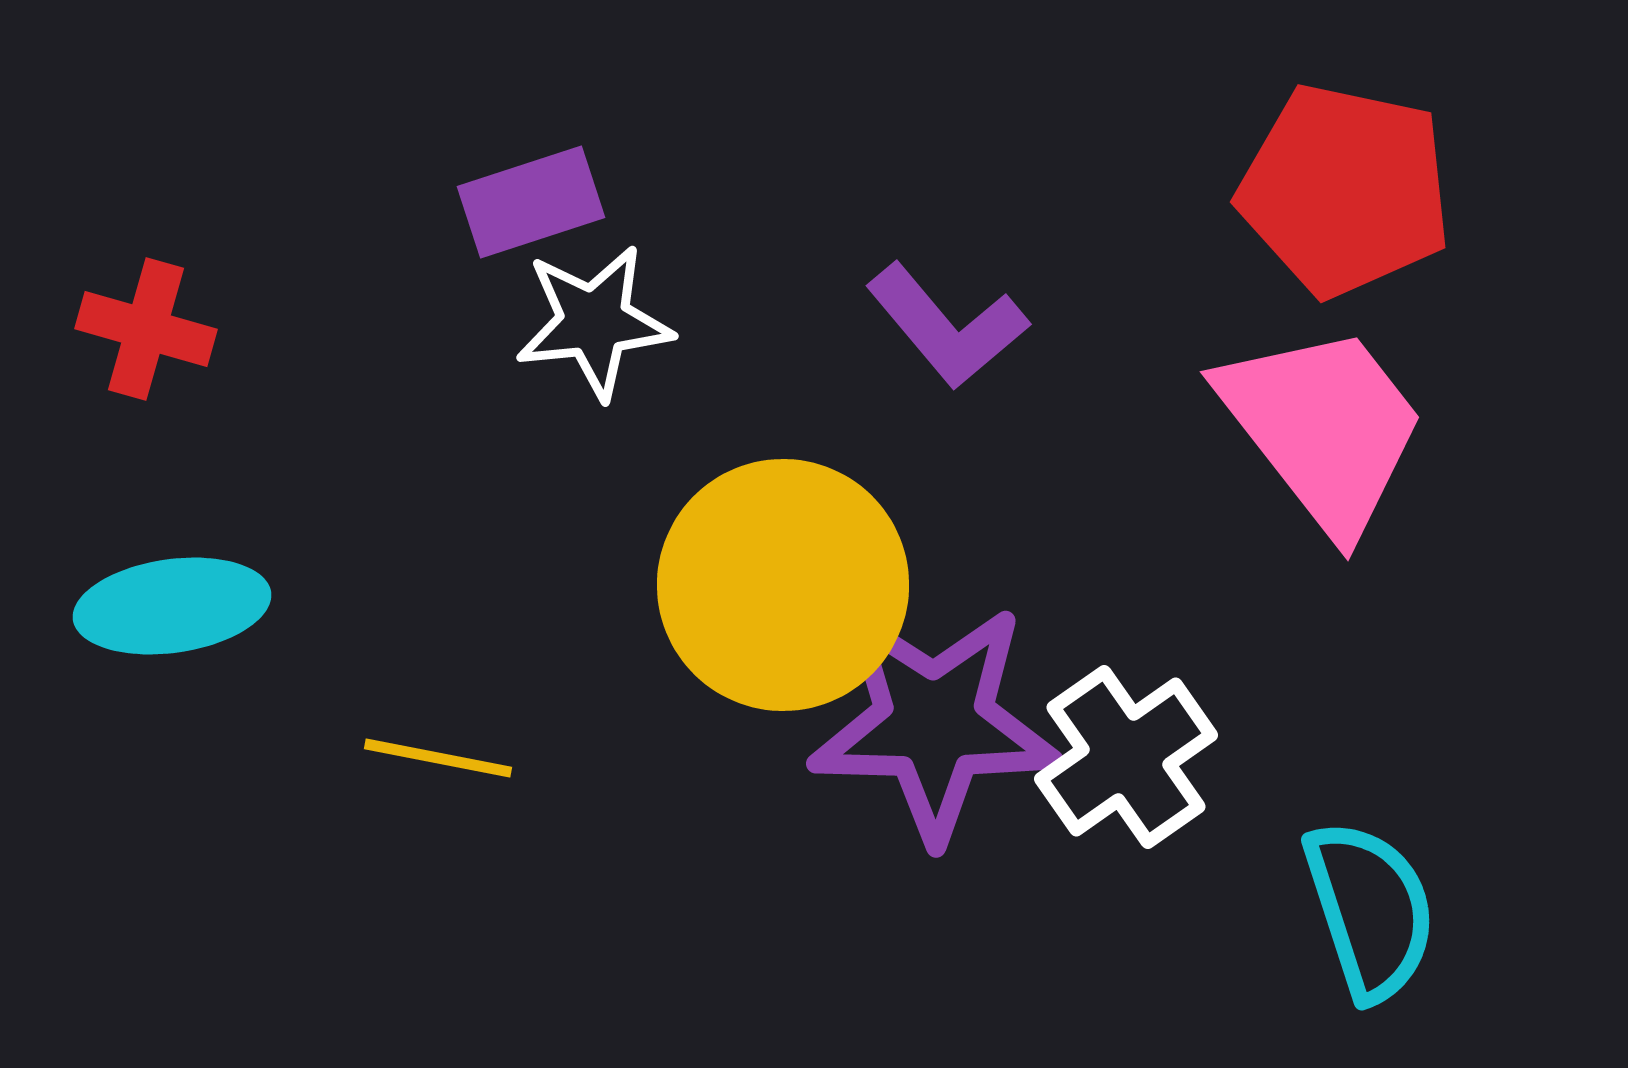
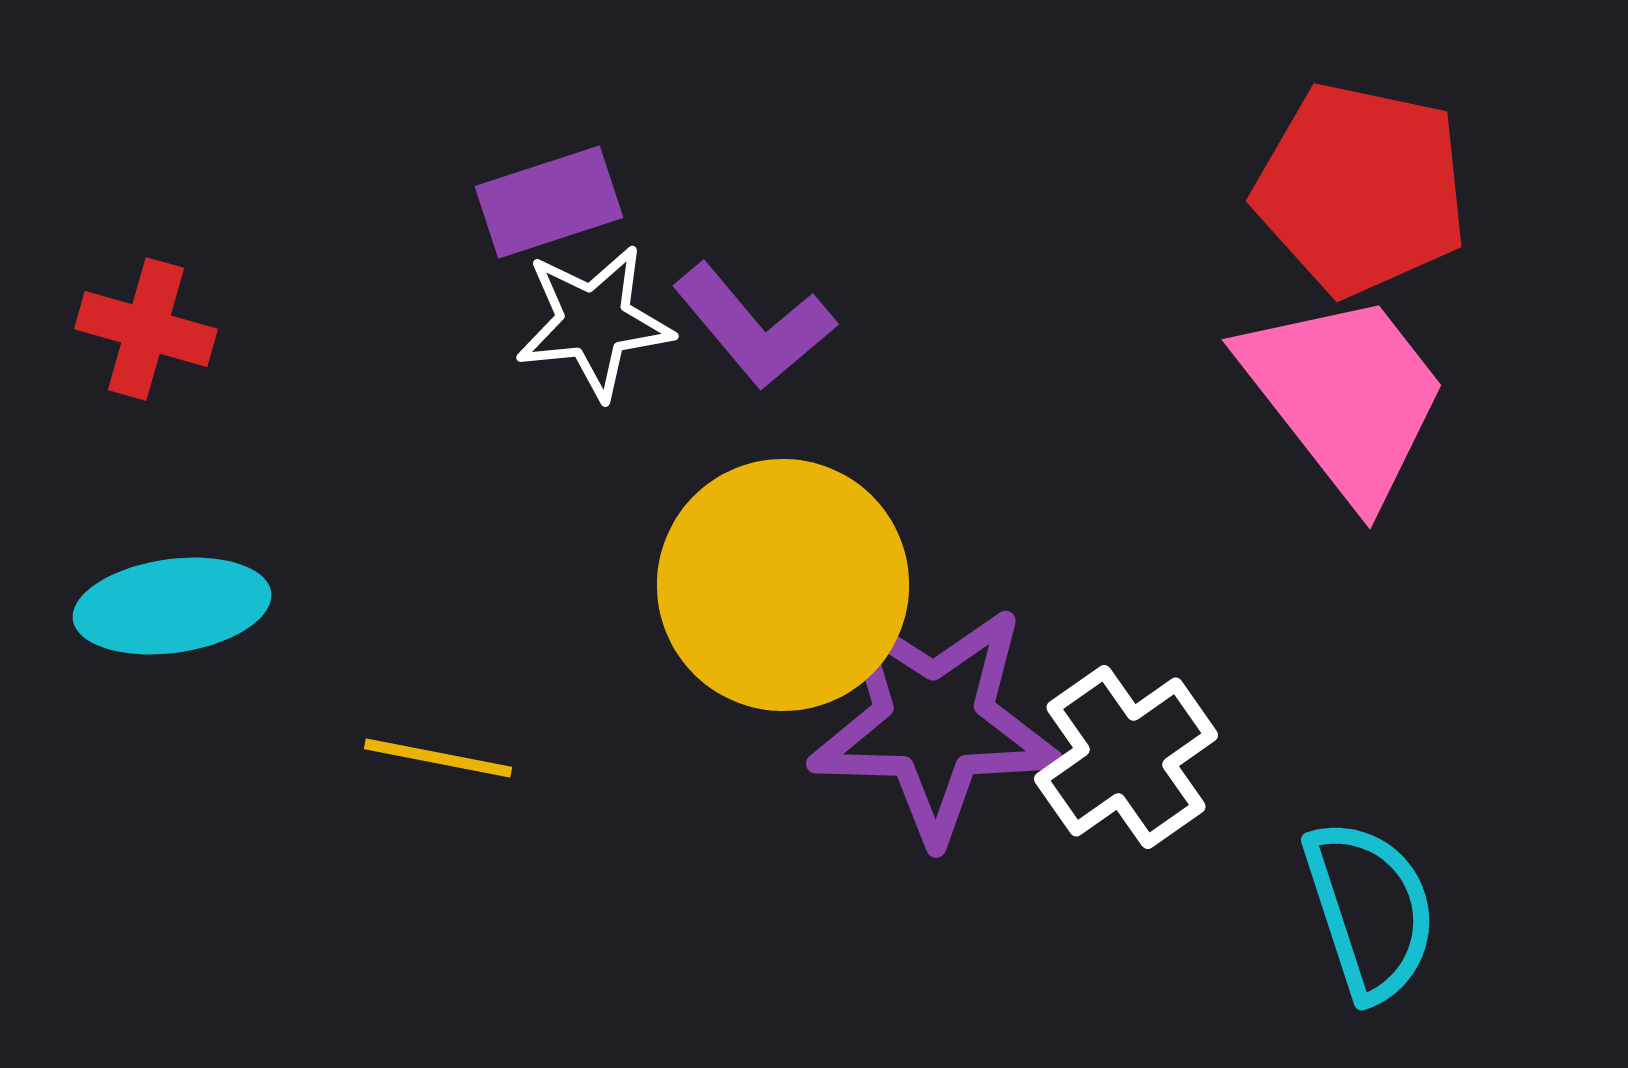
red pentagon: moved 16 px right, 1 px up
purple rectangle: moved 18 px right
purple L-shape: moved 193 px left
pink trapezoid: moved 22 px right, 32 px up
